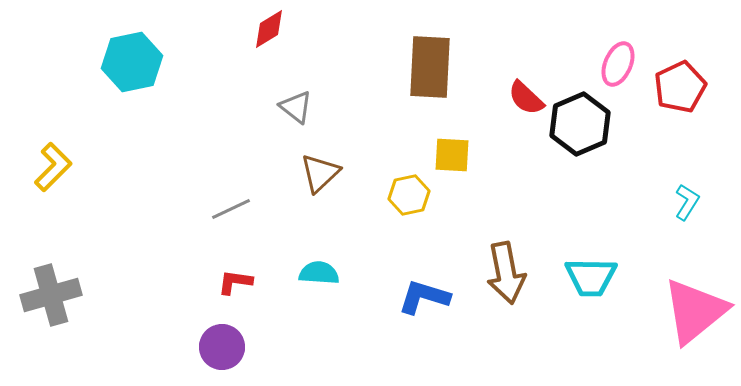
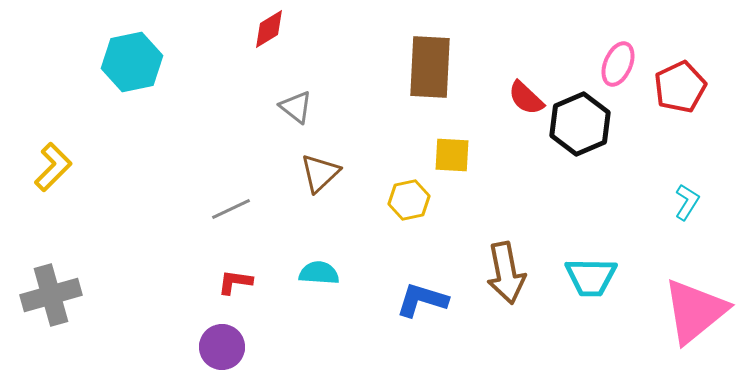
yellow hexagon: moved 5 px down
blue L-shape: moved 2 px left, 3 px down
